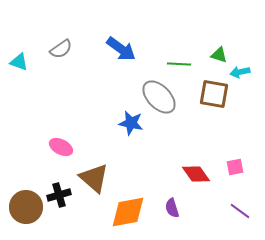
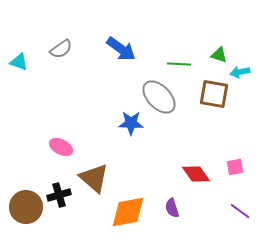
blue star: rotated 10 degrees counterclockwise
